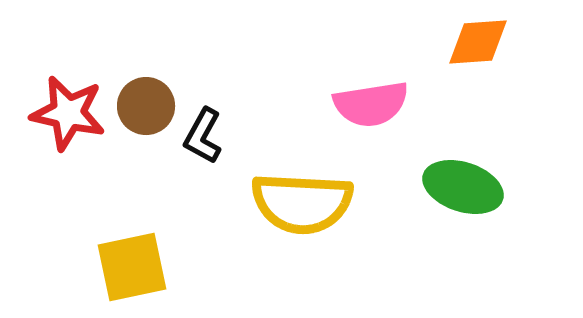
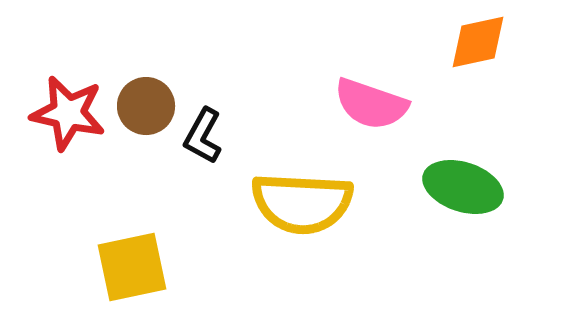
orange diamond: rotated 8 degrees counterclockwise
pink semicircle: rotated 28 degrees clockwise
